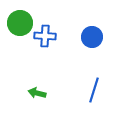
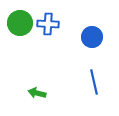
blue cross: moved 3 px right, 12 px up
blue line: moved 8 px up; rotated 30 degrees counterclockwise
